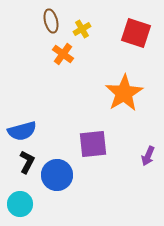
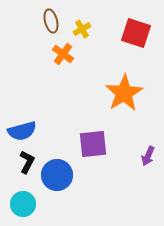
cyan circle: moved 3 px right
